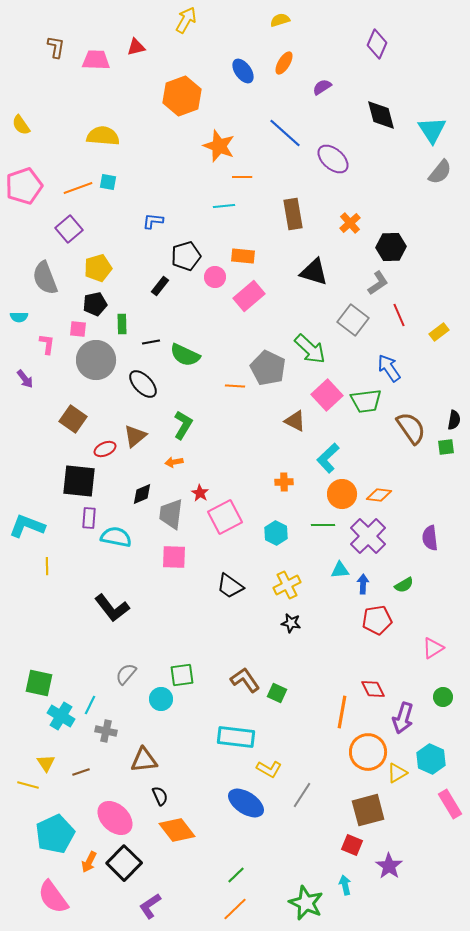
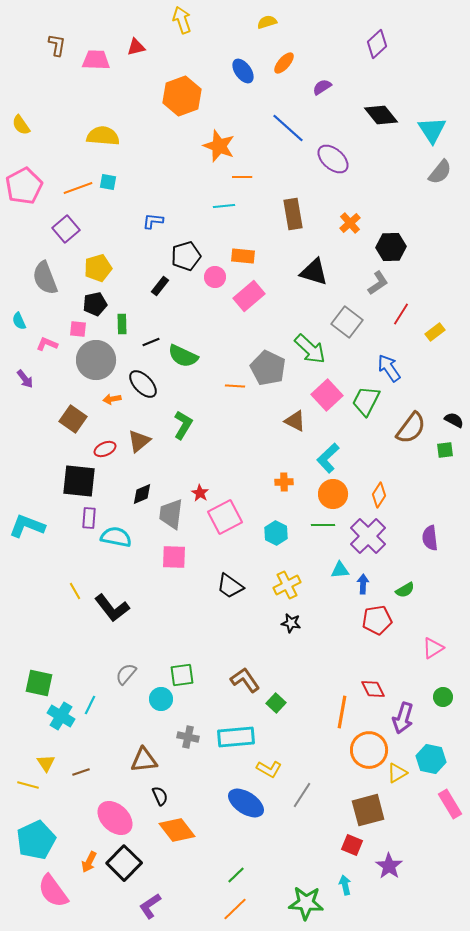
yellow arrow at (186, 20): moved 4 px left; rotated 48 degrees counterclockwise
yellow semicircle at (280, 20): moved 13 px left, 2 px down
purple diamond at (377, 44): rotated 24 degrees clockwise
brown L-shape at (56, 47): moved 1 px right, 2 px up
orange ellipse at (284, 63): rotated 10 degrees clockwise
black diamond at (381, 115): rotated 24 degrees counterclockwise
blue line at (285, 133): moved 3 px right, 5 px up
pink pentagon at (24, 186): rotated 9 degrees counterclockwise
purple square at (69, 229): moved 3 px left
red line at (399, 315): moved 2 px right, 1 px up; rotated 55 degrees clockwise
cyan semicircle at (19, 317): moved 4 px down; rotated 66 degrees clockwise
gray square at (353, 320): moved 6 px left, 2 px down
yellow rectangle at (439, 332): moved 4 px left
black line at (151, 342): rotated 12 degrees counterclockwise
pink L-shape at (47, 344): rotated 75 degrees counterclockwise
green semicircle at (185, 355): moved 2 px left, 1 px down
green trapezoid at (366, 401): rotated 124 degrees clockwise
black semicircle at (454, 420): rotated 72 degrees counterclockwise
brown semicircle at (411, 428): rotated 72 degrees clockwise
brown triangle at (135, 436): moved 4 px right, 5 px down
green square at (446, 447): moved 1 px left, 3 px down
orange arrow at (174, 462): moved 62 px left, 63 px up
orange circle at (342, 494): moved 9 px left
orange diamond at (379, 495): rotated 65 degrees counterclockwise
yellow line at (47, 566): moved 28 px right, 25 px down; rotated 30 degrees counterclockwise
green semicircle at (404, 585): moved 1 px right, 5 px down
green square at (277, 693): moved 1 px left, 10 px down; rotated 18 degrees clockwise
gray cross at (106, 731): moved 82 px right, 6 px down
cyan rectangle at (236, 737): rotated 12 degrees counterclockwise
orange circle at (368, 752): moved 1 px right, 2 px up
cyan hexagon at (431, 759): rotated 12 degrees counterclockwise
cyan pentagon at (55, 834): moved 19 px left, 6 px down
pink semicircle at (53, 897): moved 6 px up
green star at (306, 903): rotated 20 degrees counterclockwise
